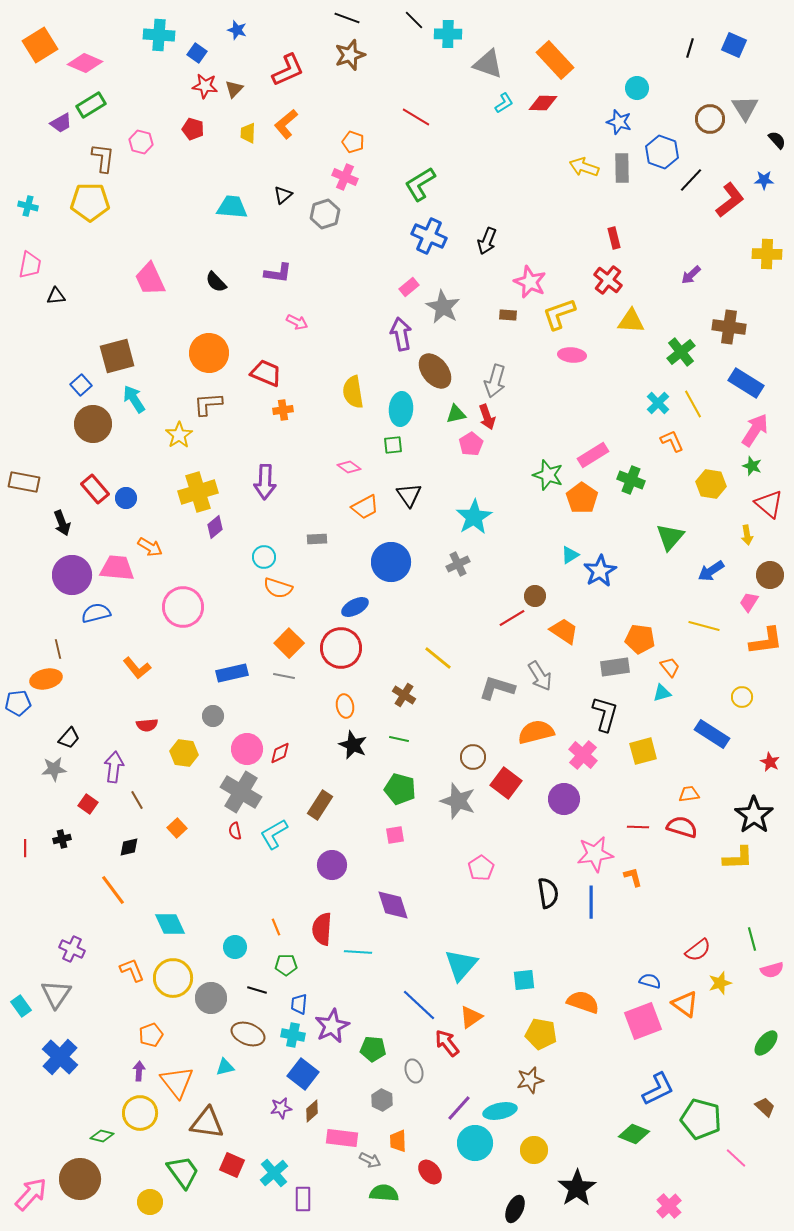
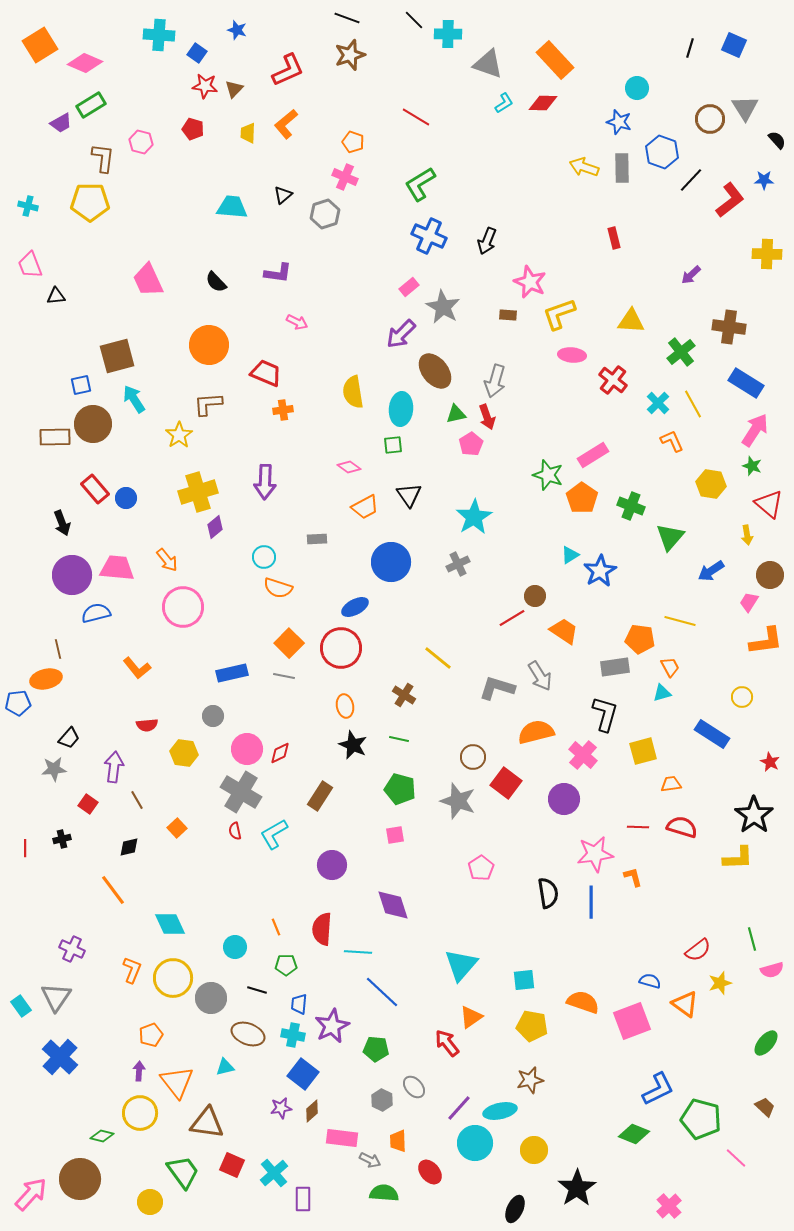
pink trapezoid at (30, 265): rotated 148 degrees clockwise
pink trapezoid at (150, 279): moved 2 px left, 1 px down
red cross at (608, 280): moved 5 px right, 100 px down
purple arrow at (401, 334): rotated 124 degrees counterclockwise
orange circle at (209, 353): moved 8 px up
blue square at (81, 385): rotated 30 degrees clockwise
green cross at (631, 480): moved 26 px down
brown rectangle at (24, 482): moved 31 px right, 45 px up; rotated 12 degrees counterclockwise
orange arrow at (150, 547): moved 17 px right, 13 px down; rotated 20 degrees clockwise
yellow line at (704, 626): moved 24 px left, 5 px up
orange trapezoid at (670, 667): rotated 10 degrees clockwise
orange trapezoid at (689, 794): moved 18 px left, 10 px up
brown rectangle at (320, 805): moved 9 px up
orange L-shape at (132, 970): rotated 44 degrees clockwise
gray triangle at (56, 994): moved 3 px down
blue line at (419, 1005): moved 37 px left, 13 px up
pink square at (643, 1021): moved 11 px left
yellow pentagon at (541, 1034): moved 9 px left, 8 px up
green pentagon at (373, 1049): moved 3 px right
gray ellipse at (414, 1071): moved 16 px down; rotated 25 degrees counterclockwise
